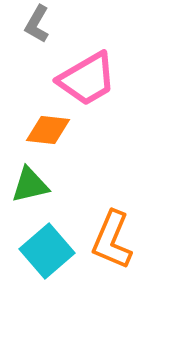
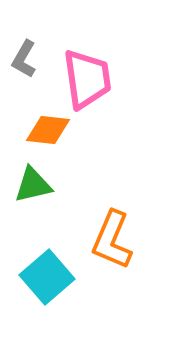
gray L-shape: moved 13 px left, 35 px down
pink trapezoid: rotated 68 degrees counterclockwise
green triangle: moved 3 px right
cyan square: moved 26 px down
